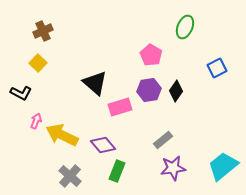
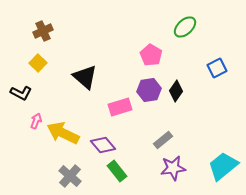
green ellipse: rotated 25 degrees clockwise
black triangle: moved 10 px left, 6 px up
yellow arrow: moved 1 px right, 2 px up
green rectangle: rotated 60 degrees counterclockwise
